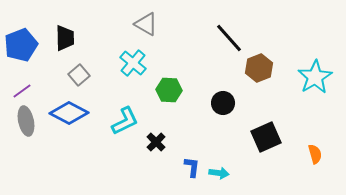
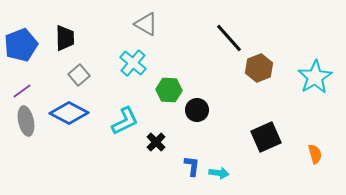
black circle: moved 26 px left, 7 px down
blue L-shape: moved 1 px up
